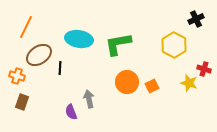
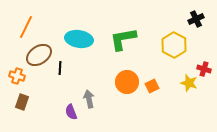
green L-shape: moved 5 px right, 5 px up
